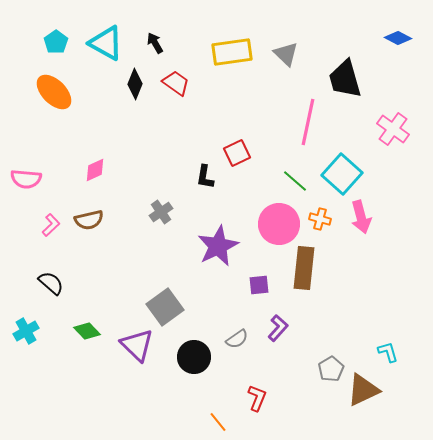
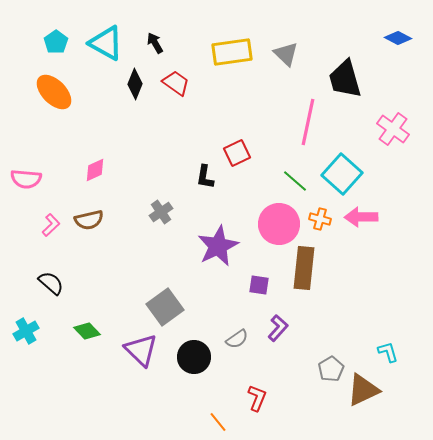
pink arrow: rotated 104 degrees clockwise
purple square: rotated 15 degrees clockwise
purple triangle: moved 4 px right, 5 px down
